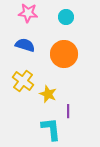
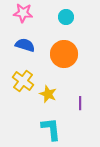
pink star: moved 5 px left
purple line: moved 12 px right, 8 px up
